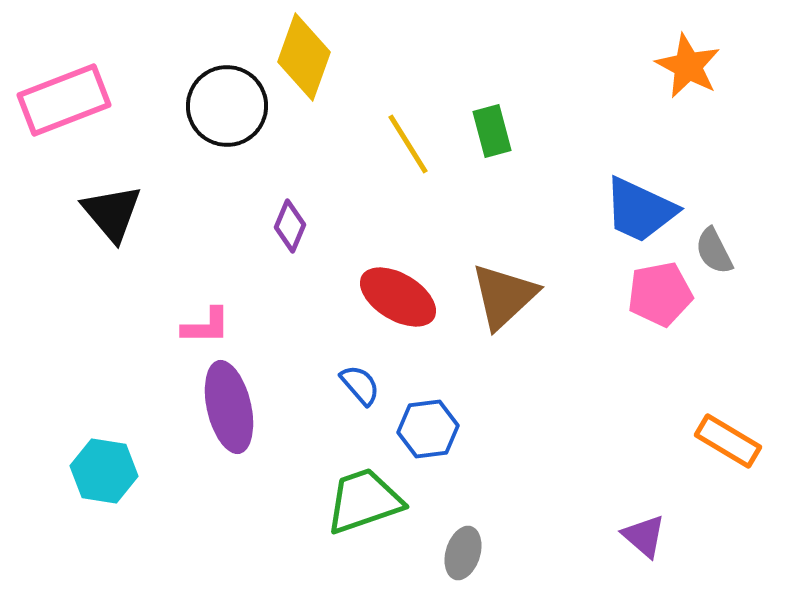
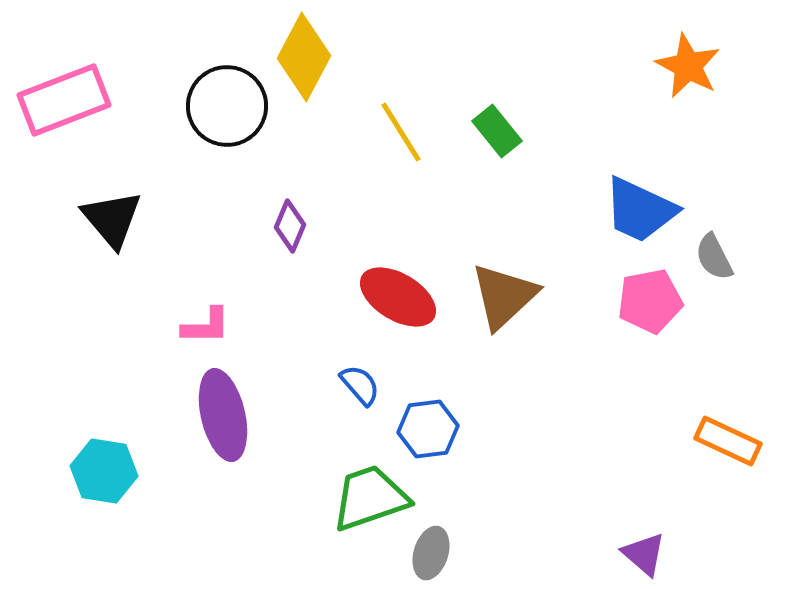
yellow diamond: rotated 8 degrees clockwise
green rectangle: moved 5 px right; rotated 24 degrees counterclockwise
yellow line: moved 7 px left, 12 px up
black triangle: moved 6 px down
gray semicircle: moved 6 px down
pink pentagon: moved 10 px left, 7 px down
purple ellipse: moved 6 px left, 8 px down
orange rectangle: rotated 6 degrees counterclockwise
green trapezoid: moved 6 px right, 3 px up
purple triangle: moved 18 px down
gray ellipse: moved 32 px left
